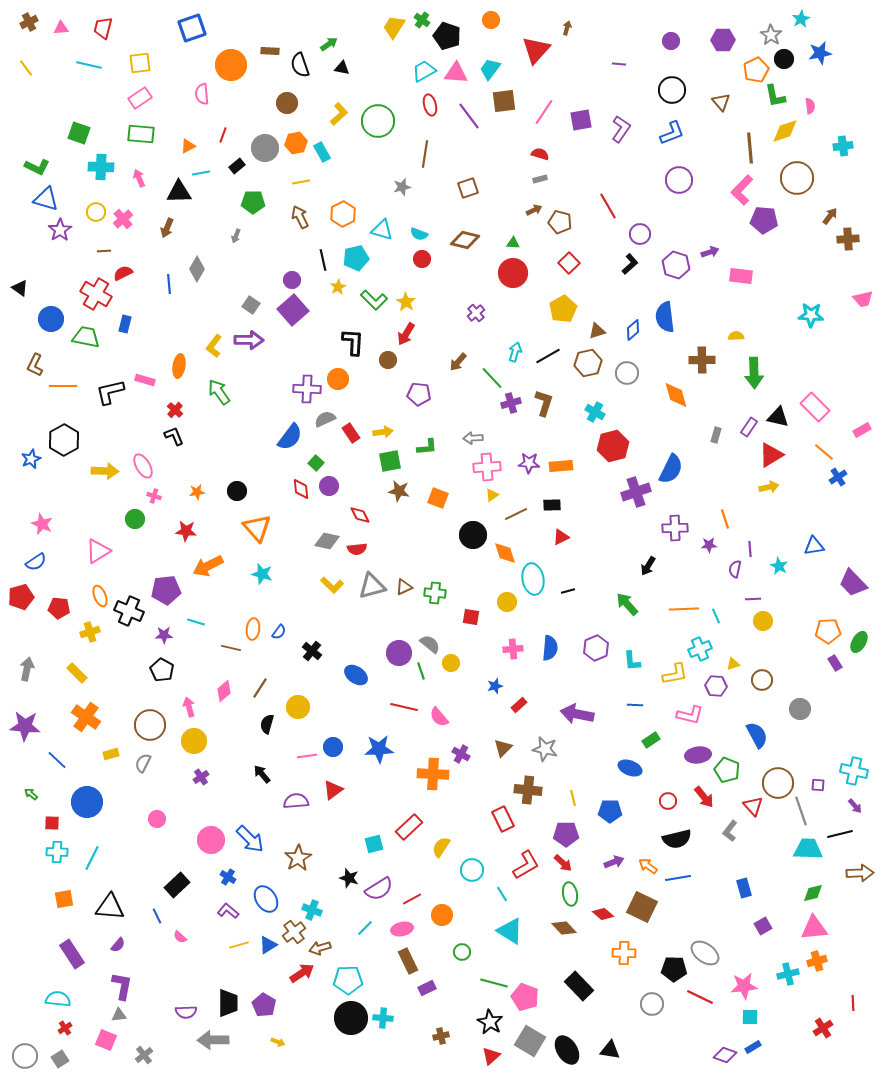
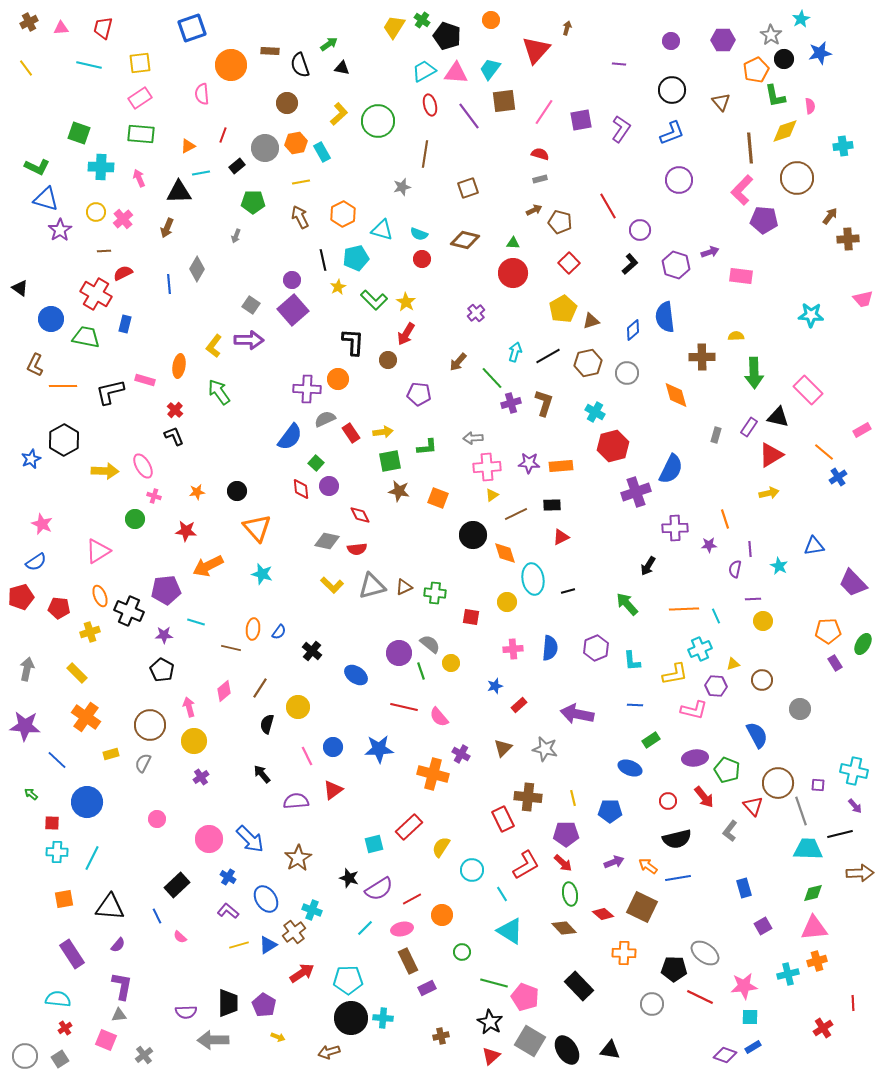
purple circle at (640, 234): moved 4 px up
brown triangle at (597, 331): moved 6 px left, 10 px up
brown cross at (702, 360): moved 3 px up
pink rectangle at (815, 407): moved 7 px left, 17 px up
yellow arrow at (769, 487): moved 6 px down
green ellipse at (859, 642): moved 4 px right, 2 px down
pink L-shape at (690, 715): moved 4 px right, 5 px up
purple ellipse at (698, 755): moved 3 px left, 3 px down
pink line at (307, 756): rotated 72 degrees clockwise
orange cross at (433, 774): rotated 12 degrees clockwise
brown cross at (528, 790): moved 7 px down
pink circle at (211, 840): moved 2 px left, 1 px up
brown arrow at (320, 948): moved 9 px right, 104 px down
yellow arrow at (278, 1042): moved 5 px up
